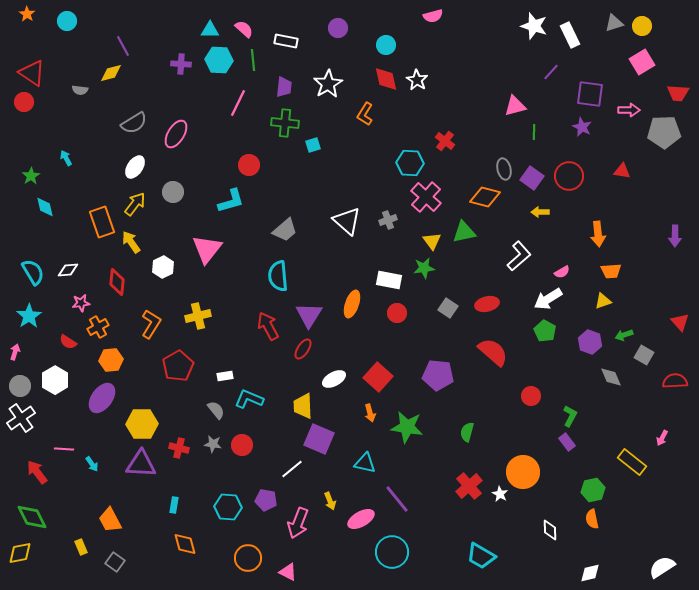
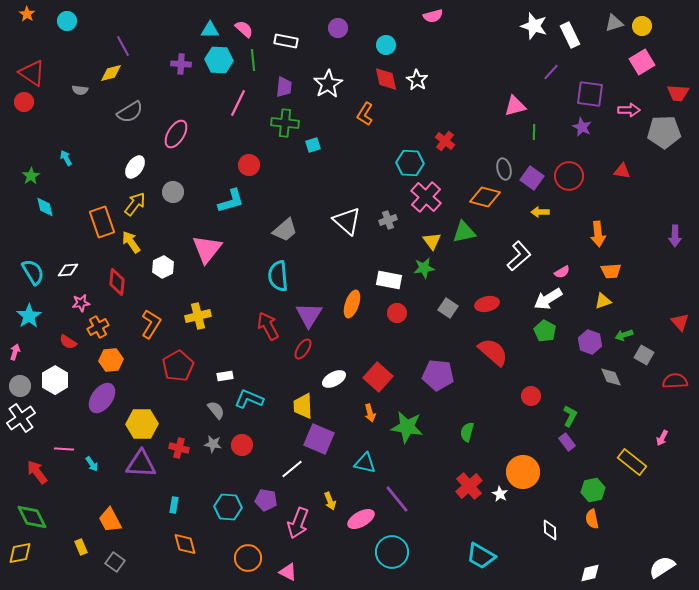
gray semicircle at (134, 123): moved 4 px left, 11 px up
